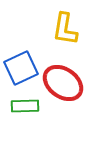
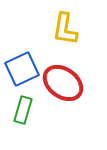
blue square: moved 1 px right, 1 px down
green rectangle: moved 2 px left, 4 px down; rotated 72 degrees counterclockwise
